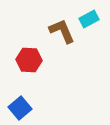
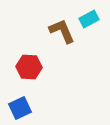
red hexagon: moved 7 px down
blue square: rotated 15 degrees clockwise
